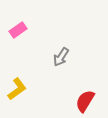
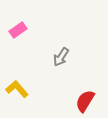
yellow L-shape: rotated 95 degrees counterclockwise
